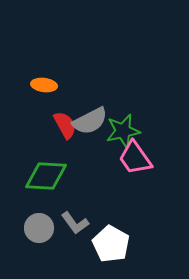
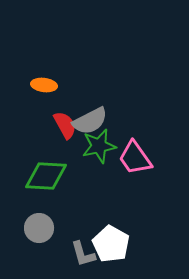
green star: moved 24 px left, 15 px down
gray L-shape: moved 8 px right, 31 px down; rotated 20 degrees clockwise
